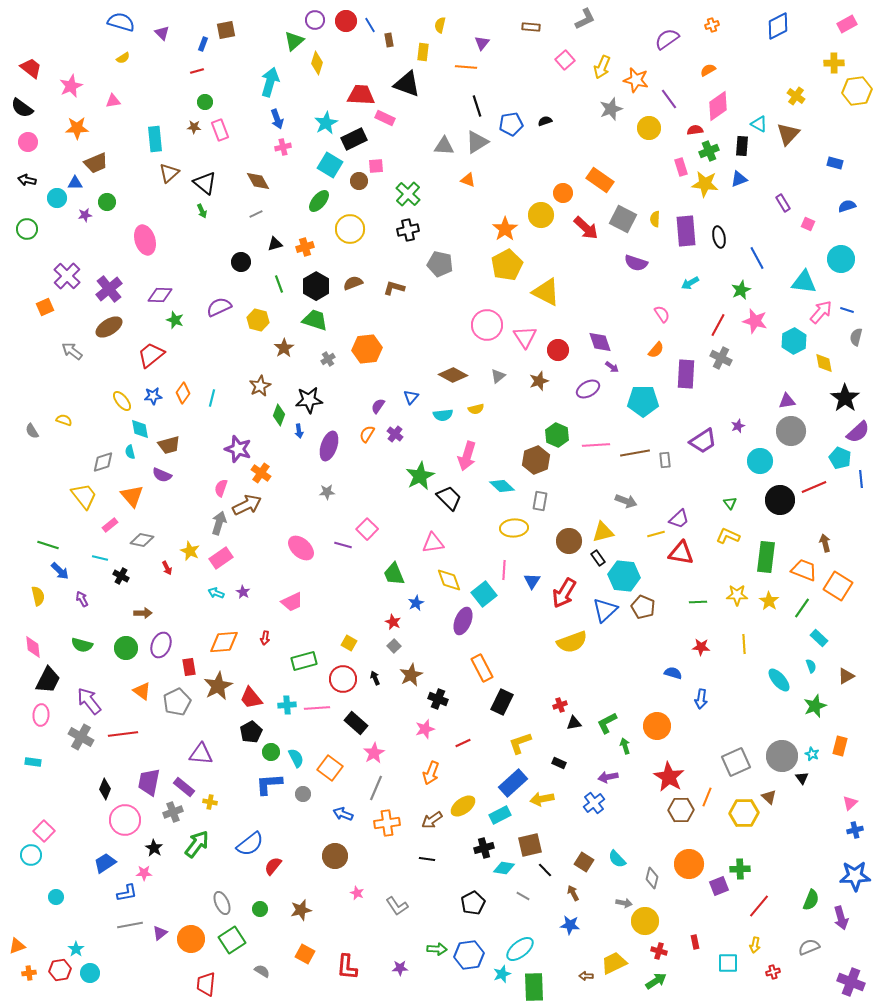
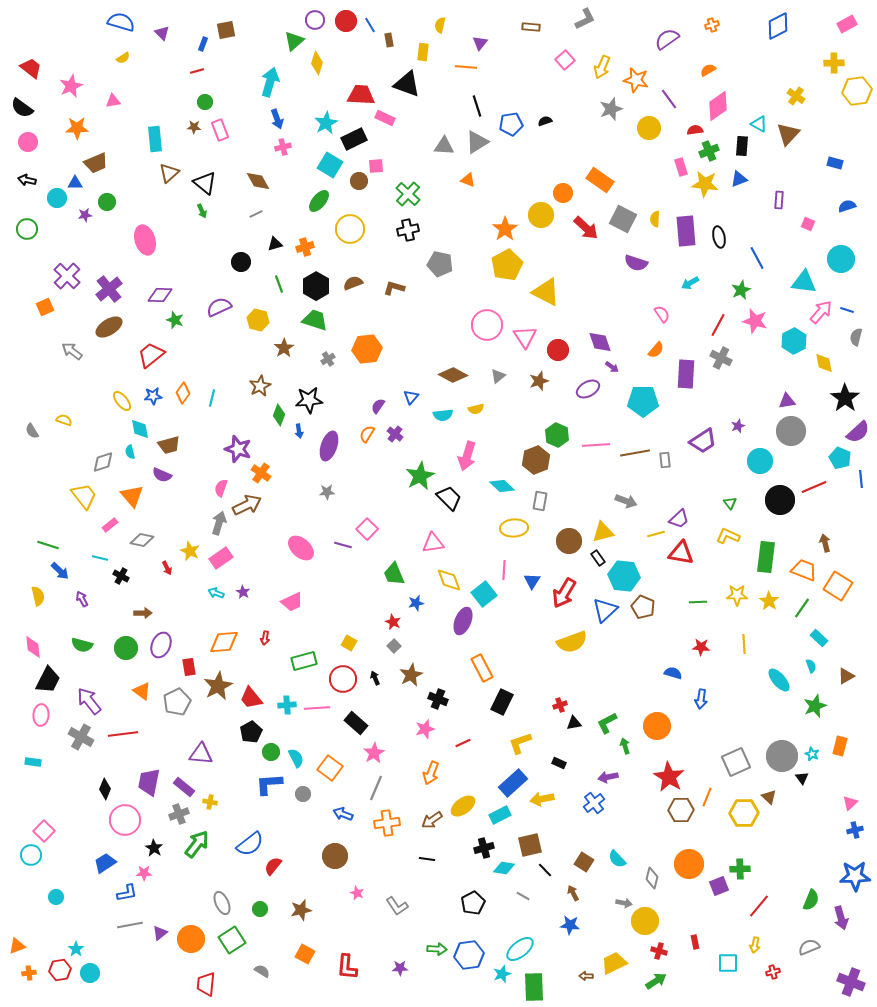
purple triangle at (482, 43): moved 2 px left
purple rectangle at (783, 203): moved 4 px left, 3 px up; rotated 36 degrees clockwise
blue star at (416, 603): rotated 14 degrees clockwise
gray cross at (173, 812): moved 6 px right, 2 px down
